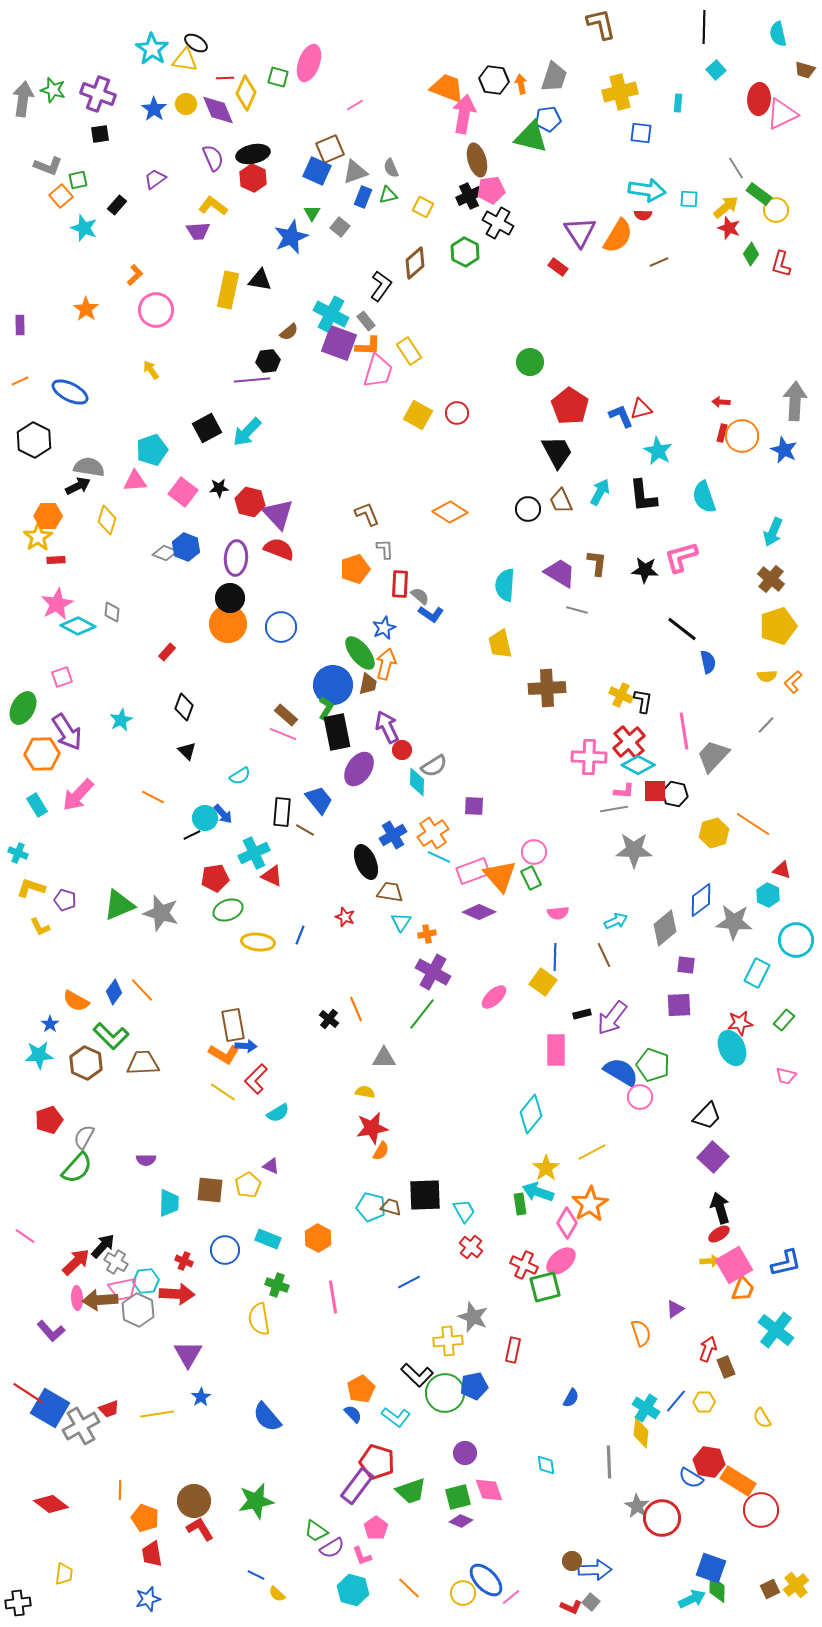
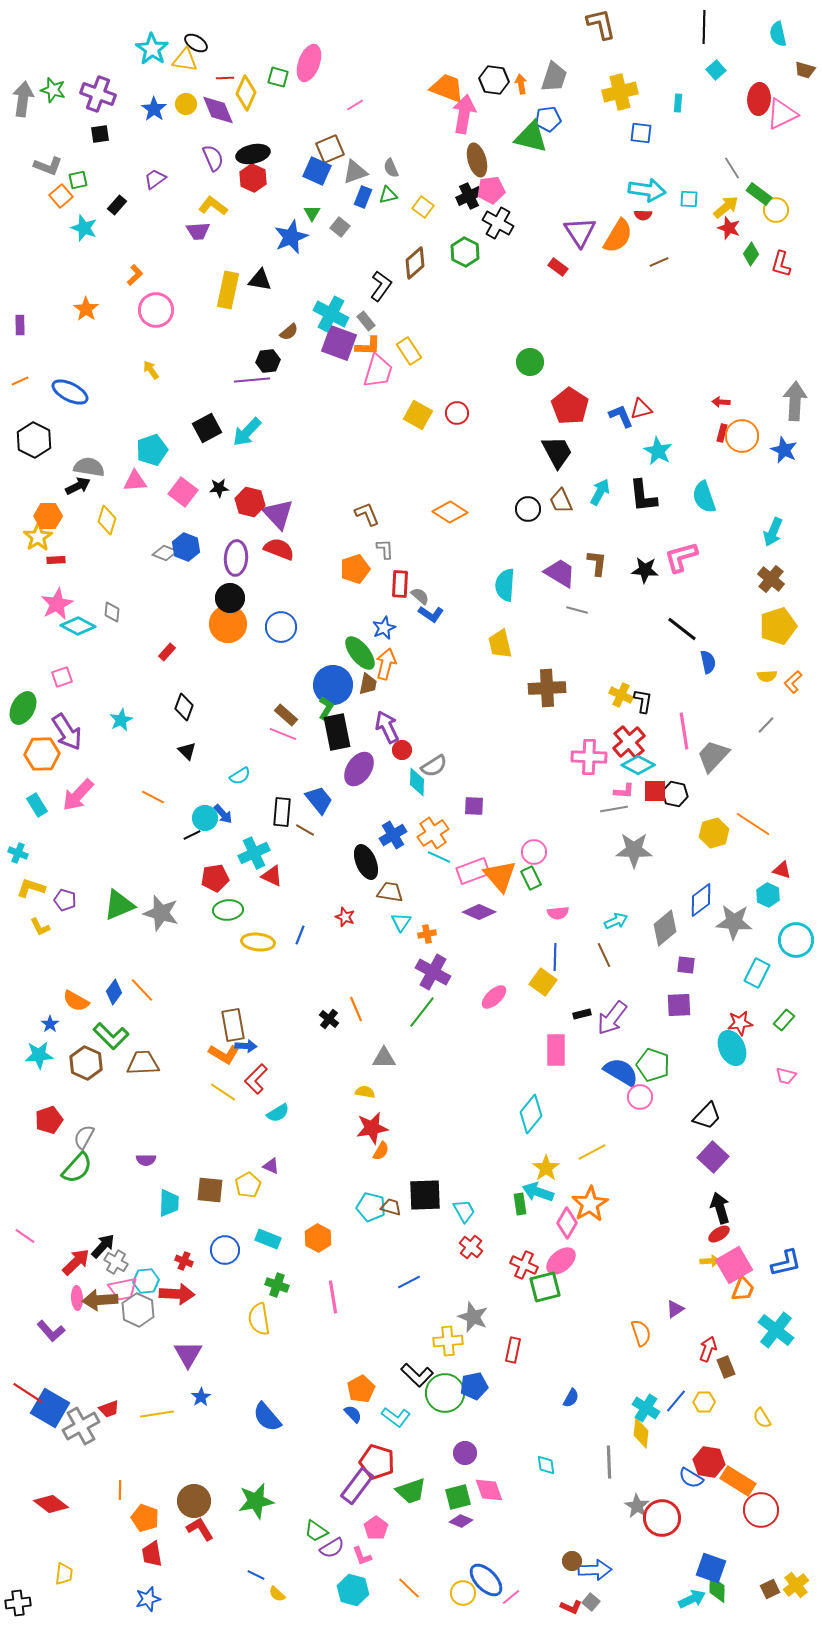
gray line at (736, 168): moved 4 px left
yellow square at (423, 207): rotated 10 degrees clockwise
green ellipse at (228, 910): rotated 16 degrees clockwise
green line at (422, 1014): moved 2 px up
